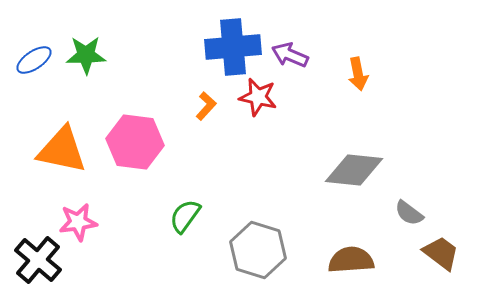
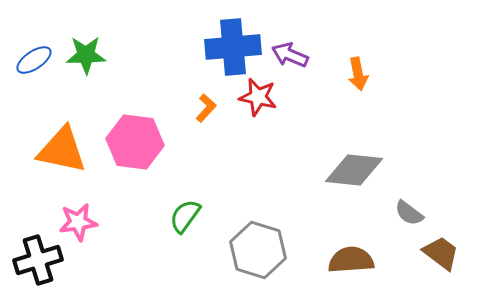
orange L-shape: moved 2 px down
black cross: rotated 33 degrees clockwise
